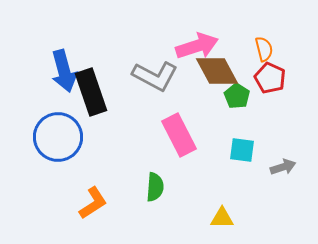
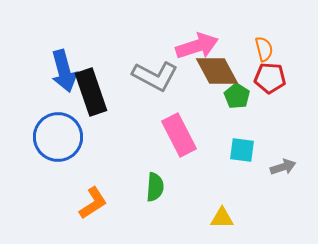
red pentagon: rotated 20 degrees counterclockwise
